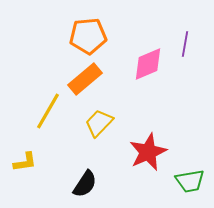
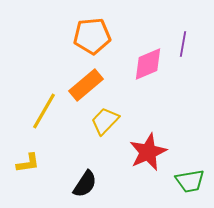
orange pentagon: moved 4 px right
purple line: moved 2 px left
orange rectangle: moved 1 px right, 6 px down
yellow line: moved 4 px left
yellow trapezoid: moved 6 px right, 2 px up
yellow L-shape: moved 3 px right, 1 px down
